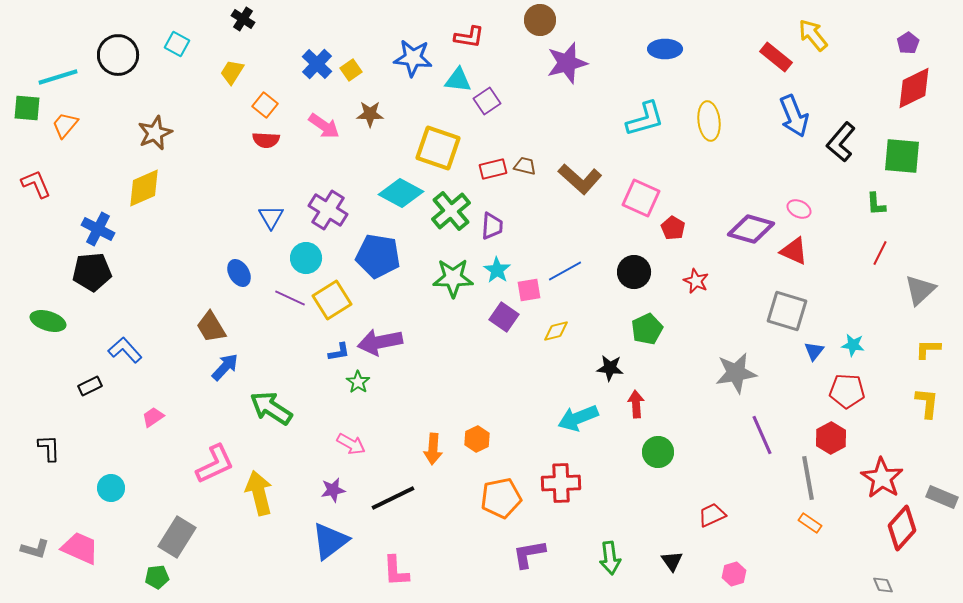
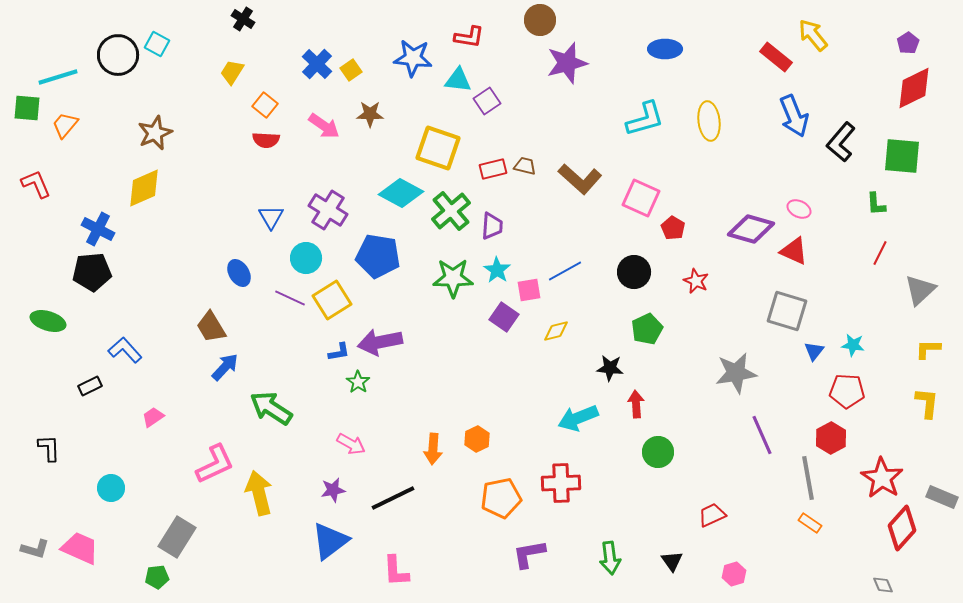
cyan square at (177, 44): moved 20 px left
